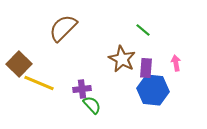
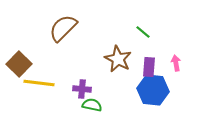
green line: moved 2 px down
brown star: moved 4 px left
purple rectangle: moved 3 px right, 1 px up
yellow line: rotated 16 degrees counterclockwise
purple cross: rotated 12 degrees clockwise
green semicircle: rotated 36 degrees counterclockwise
